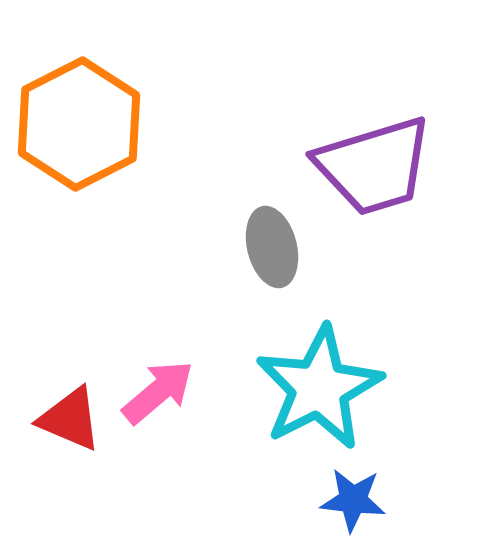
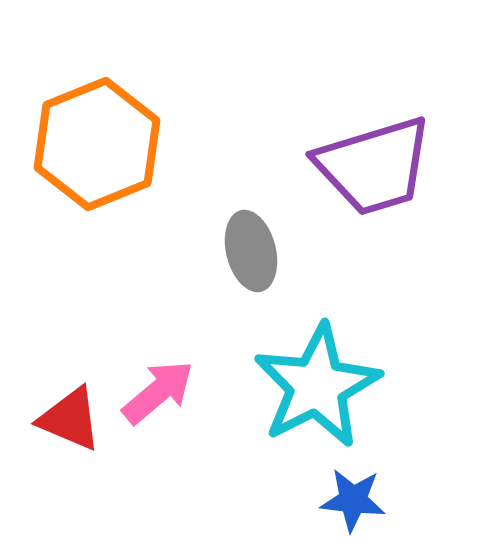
orange hexagon: moved 18 px right, 20 px down; rotated 5 degrees clockwise
gray ellipse: moved 21 px left, 4 px down
cyan star: moved 2 px left, 2 px up
